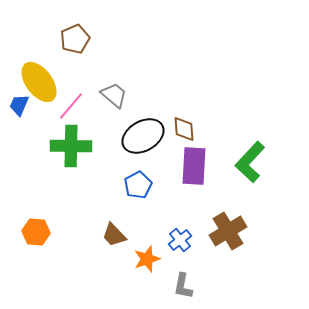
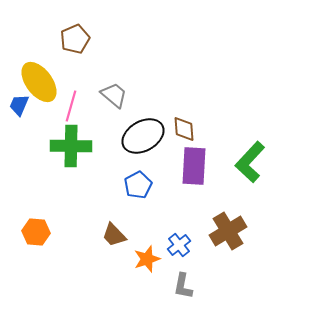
pink line: rotated 24 degrees counterclockwise
blue cross: moved 1 px left, 5 px down
